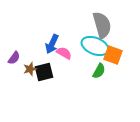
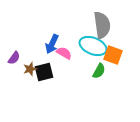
gray semicircle: rotated 8 degrees clockwise
cyan ellipse: moved 2 px left
